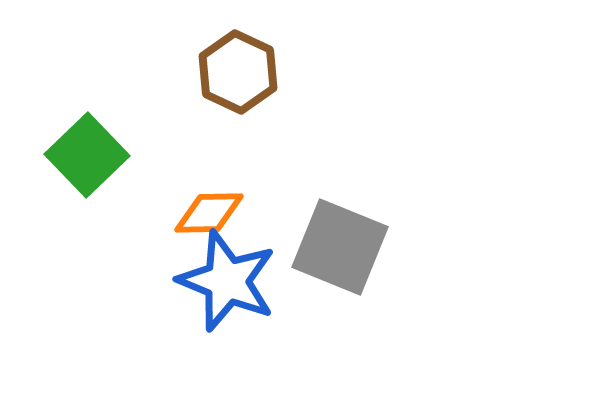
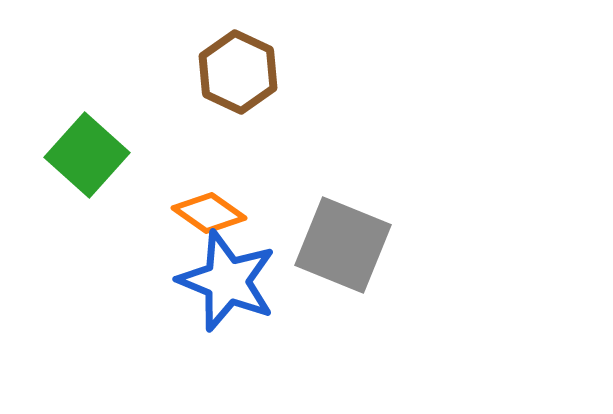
green square: rotated 4 degrees counterclockwise
orange diamond: rotated 36 degrees clockwise
gray square: moved 3 px right, 2 px up
